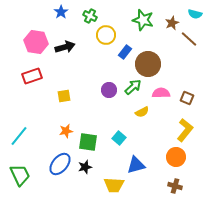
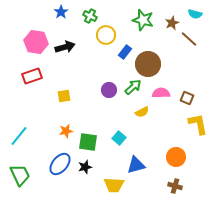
yellow L-shape: moved 13 px right, 6 px up; rotated 50 degrees counterclockwise
